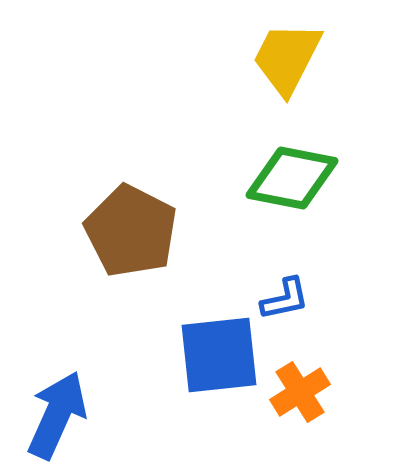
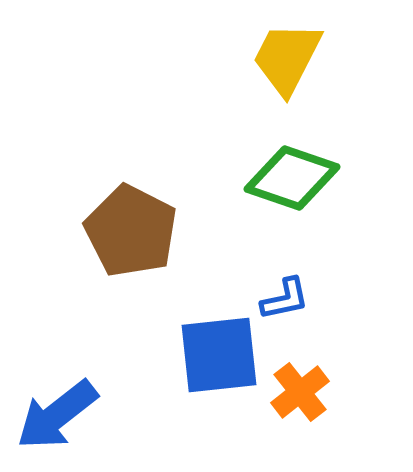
green diamond: rotated 8 degrees clockwise
orange cross: rotated 6 degrees counterclockwise
blue arrow: rotated 152 degrees counterclockwise
